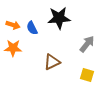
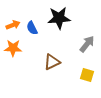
orange arrow: rotated 40 degrees counterclockwise
